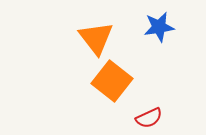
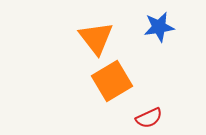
orange square: rotated 21 degrees clockwise
